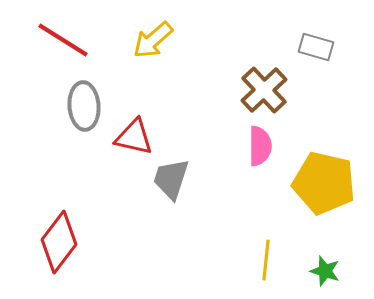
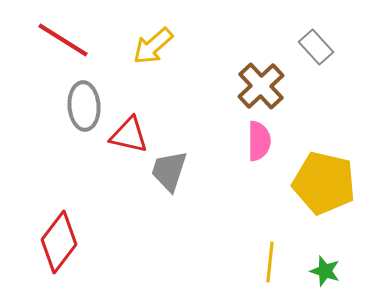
yellow arrow: moved 6 px down
gray rectangle: rotated 32 degrees clockwise
brown cross: moved 3 px left, 4 px up
red triangle: moved 5 px left, 2 px up
pink semicircle: moved 1 px left, 5 px up
gray trapezoid: moved 2 px left, 8 px up
yellow line: moved 4 px right, 2 px down
